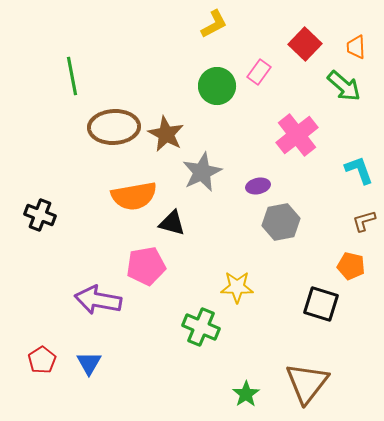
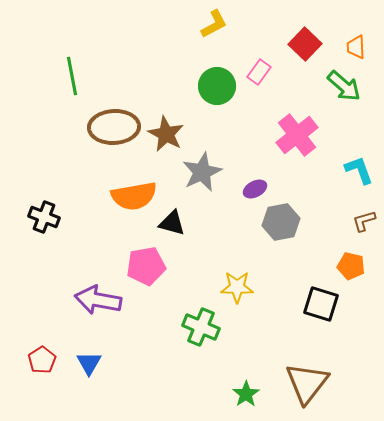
purple ellipse: moved 3 px left, 3 px down; rotated 15 degrees counterclockwise
black cross: moved 4 px right, 2 px down
